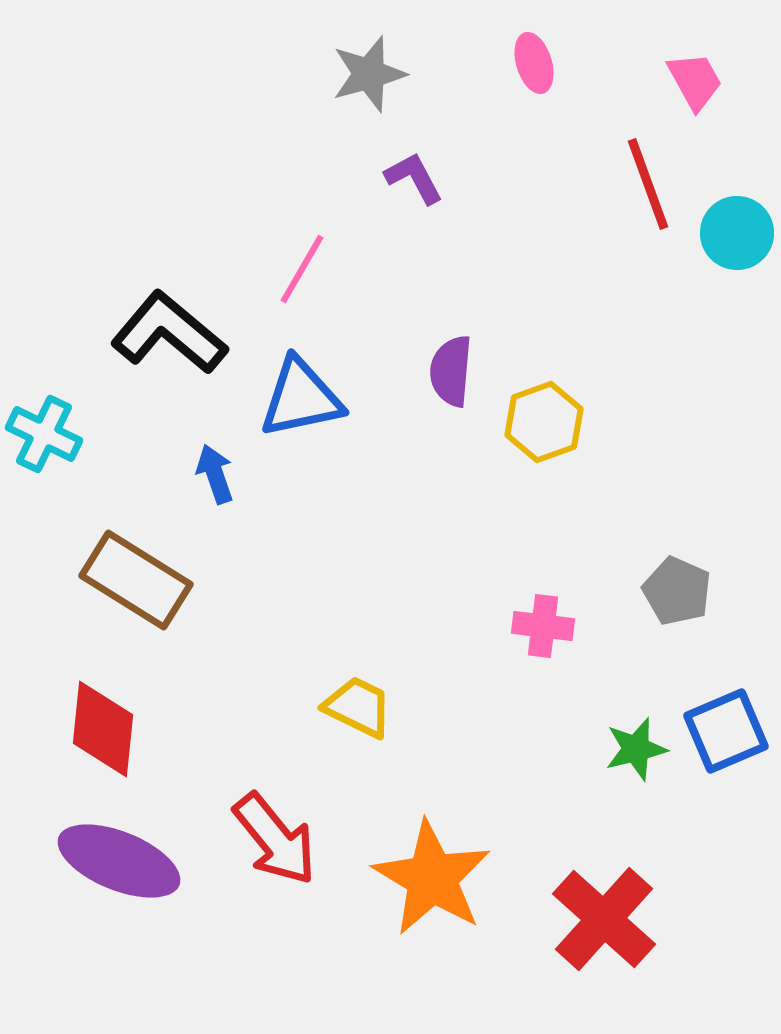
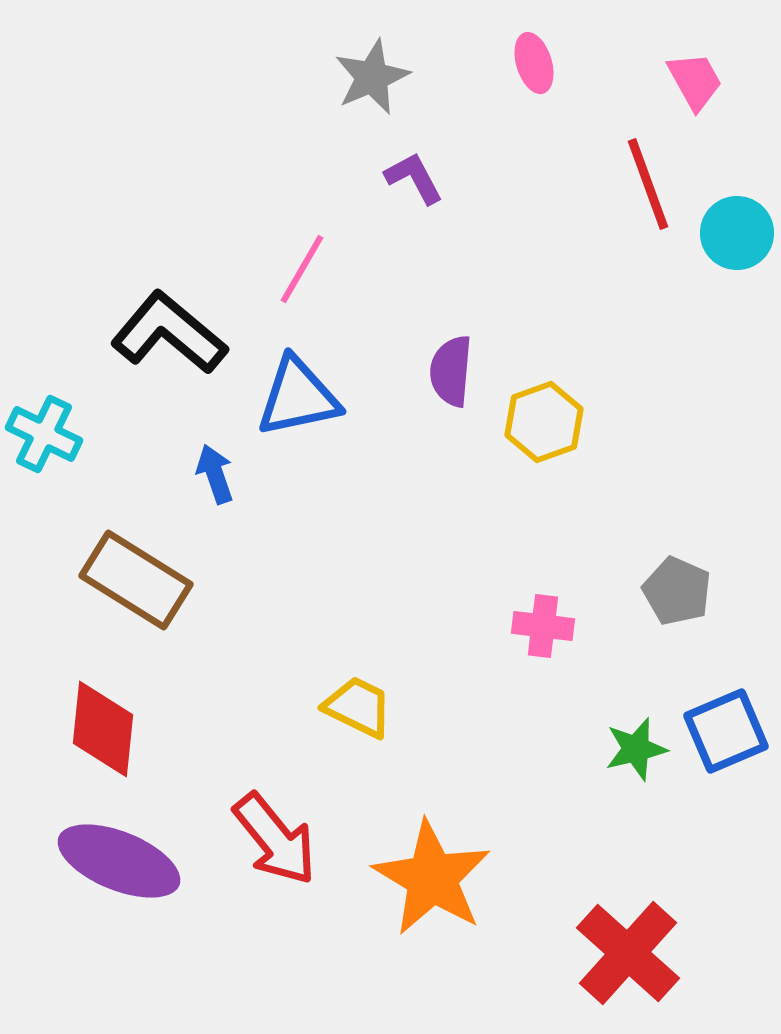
gray star: moved 3 px right, 3 px down; rotated 8 degrees counterclockwise
blue triangle: moved 3 px left, 1 px up
red cross: moved 24 px right, 34 px down
